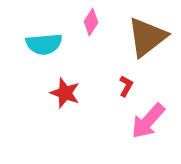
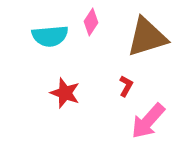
brown triangle: rotated 21 degrees clockwise
cyan semicircle: moved 6 px right, 8 px up
